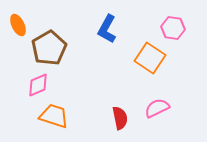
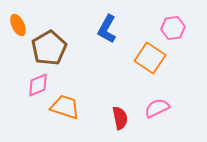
pink hexagon: rotated 15 degrees counterclockwise
orange trapezoid: moved 11 px right, 9 px up
